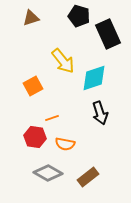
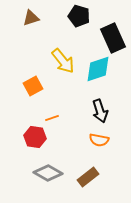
black rectangle: moved 5 px right, 4 px down
cyan diamond: moved 4 px right, 9 px up
black arrow: moved 2 px up
orange semicircle: moved 34 px right, 4 px up
